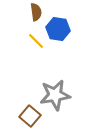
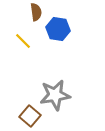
yellow line: moved 13 px left
